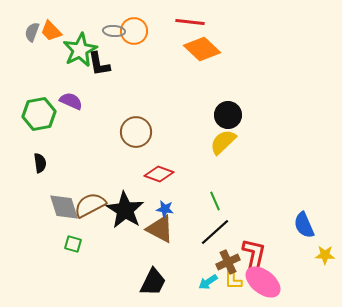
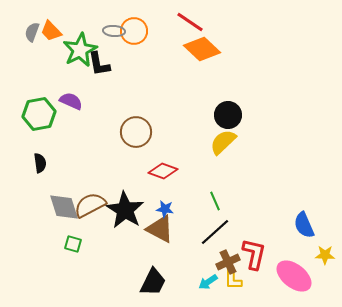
red line: rotated 28 degrees clockwise
red diamond: moved 4 px right, 3 px up
pink ellipse: moved 31 px right, 6 px up
